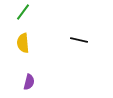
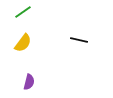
green line: rotated 18 degrees clockwise
yellow semicircle: rotated 138 degrees counterclockwise
